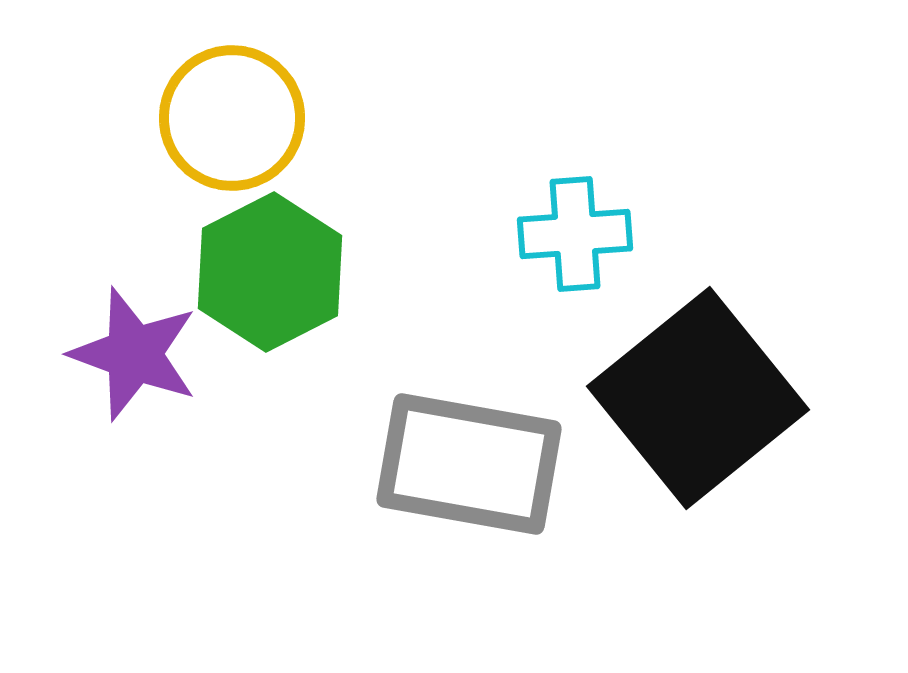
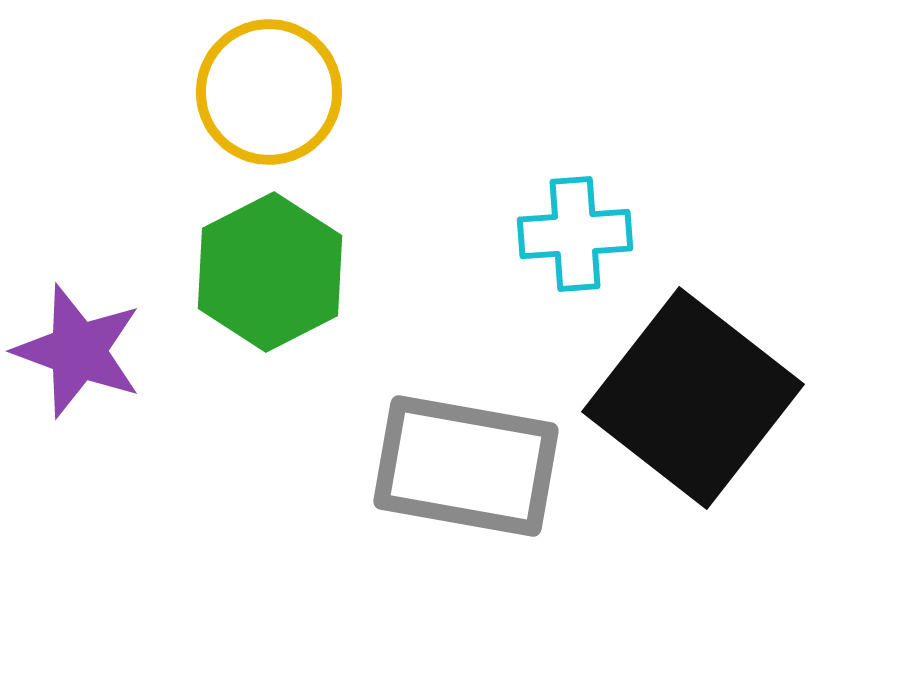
yellow circle: moved 37 px right, 26 px up
purple star: moved 56 px left, 3 px up
black square: moved 5 px left; rotated 13 degrees counterclockwise
gray rectangle: moved 3 px left, 2 px down
